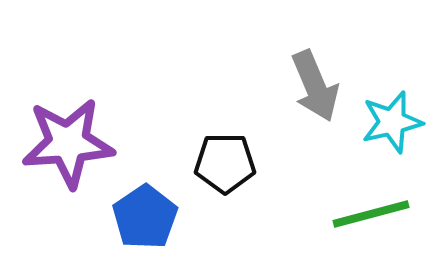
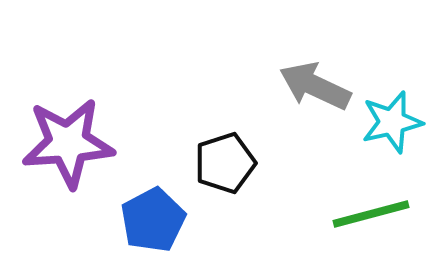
gray arrow: rotated 138 degrees clockwise
black pentagon: rotated 18 degrees counterclockwise
blue pentagon: moved 8 px right, 3 px down; rotated 6 degrees clockwise
